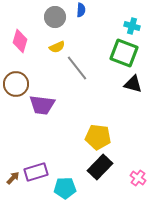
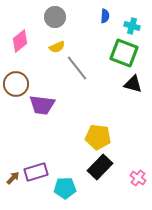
blue semicircle: moved 24 px right, 6 px down
pink diamond: rotated 35 degrees clockwise
